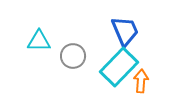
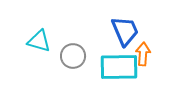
cyan triangle: rotated 15 degrees clockwise
cyan rectangle: rotated 45 degrees clockwise
orange arrow: moved 2 px right, 27 px up
